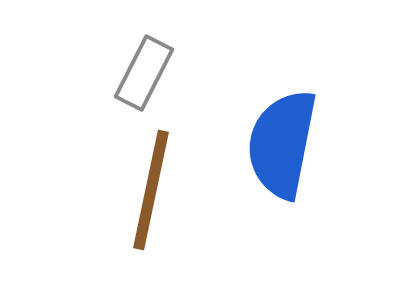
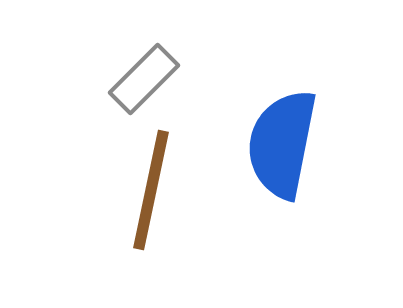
gray rectangle: moved 6 px down; rotated 18 degrees clockwise
